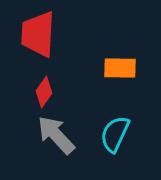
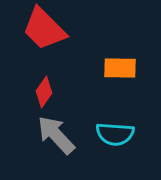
red trapezoid: moved 6 px right, 5 px up; rotated 48 degrees counterclockwise
cyan semicircle: rotated 111 degrees counterclockwise
